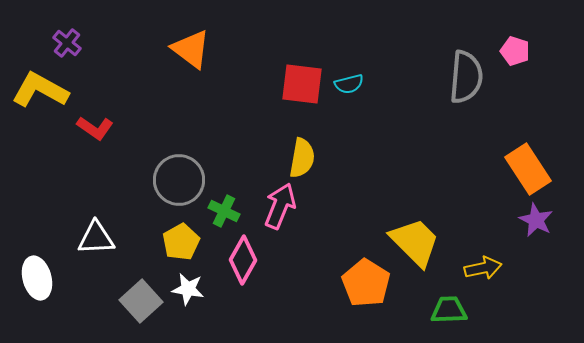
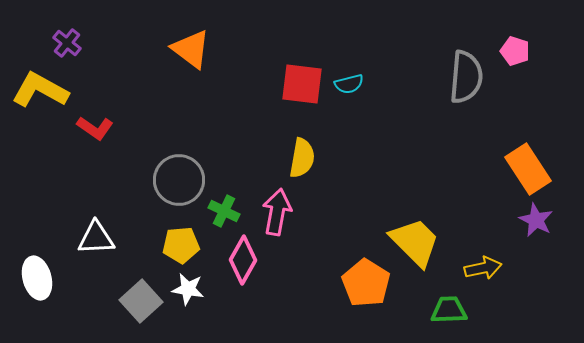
pink arrow: moved 3 px left, 6 px down; rotated 12 degrees counterclockwise
yellow pentagon: moved 3 px down; rotated 24 degrees clockwise
